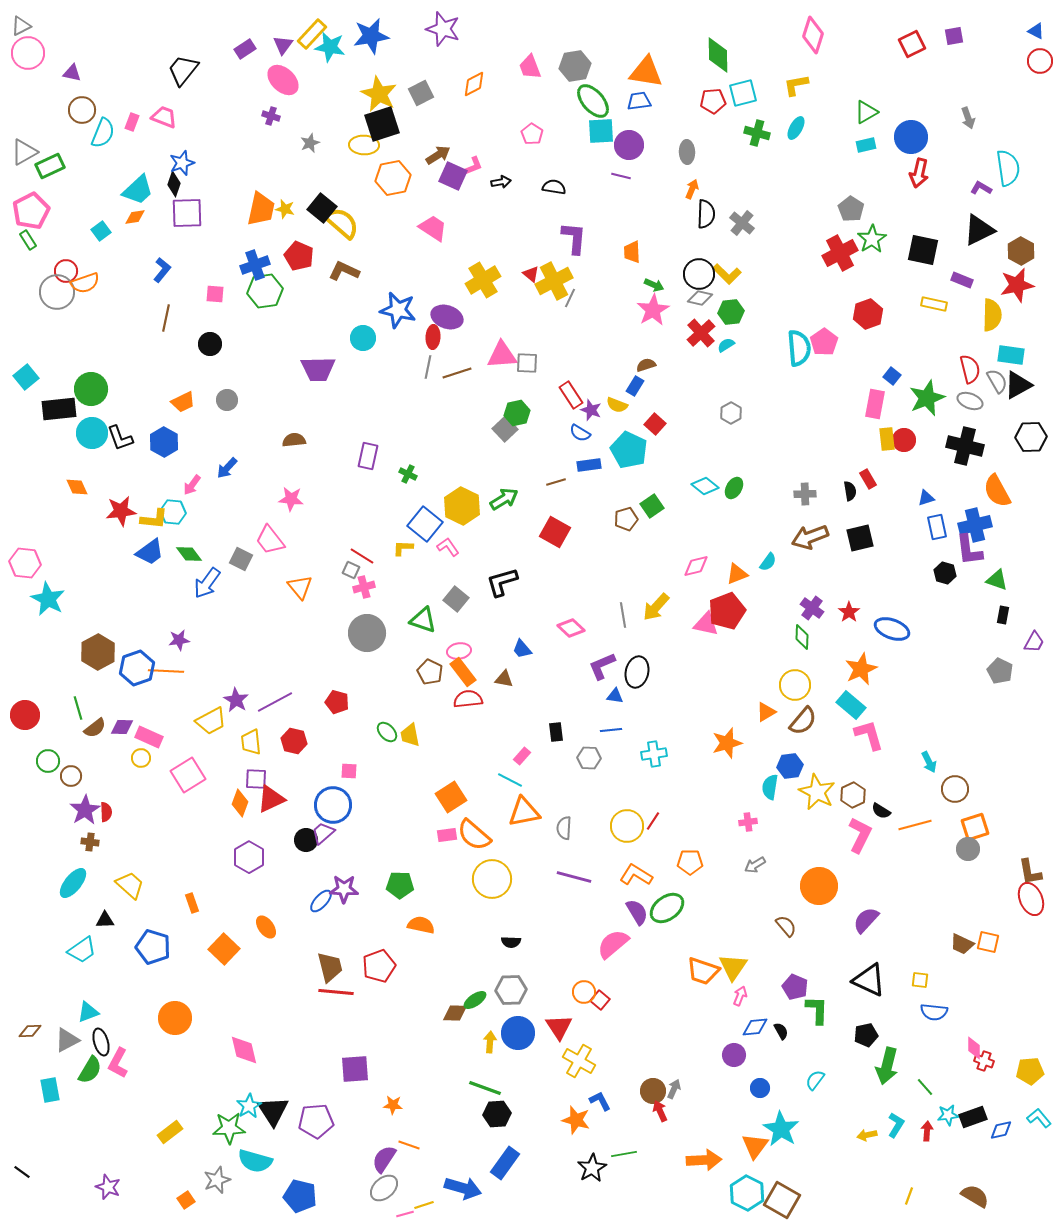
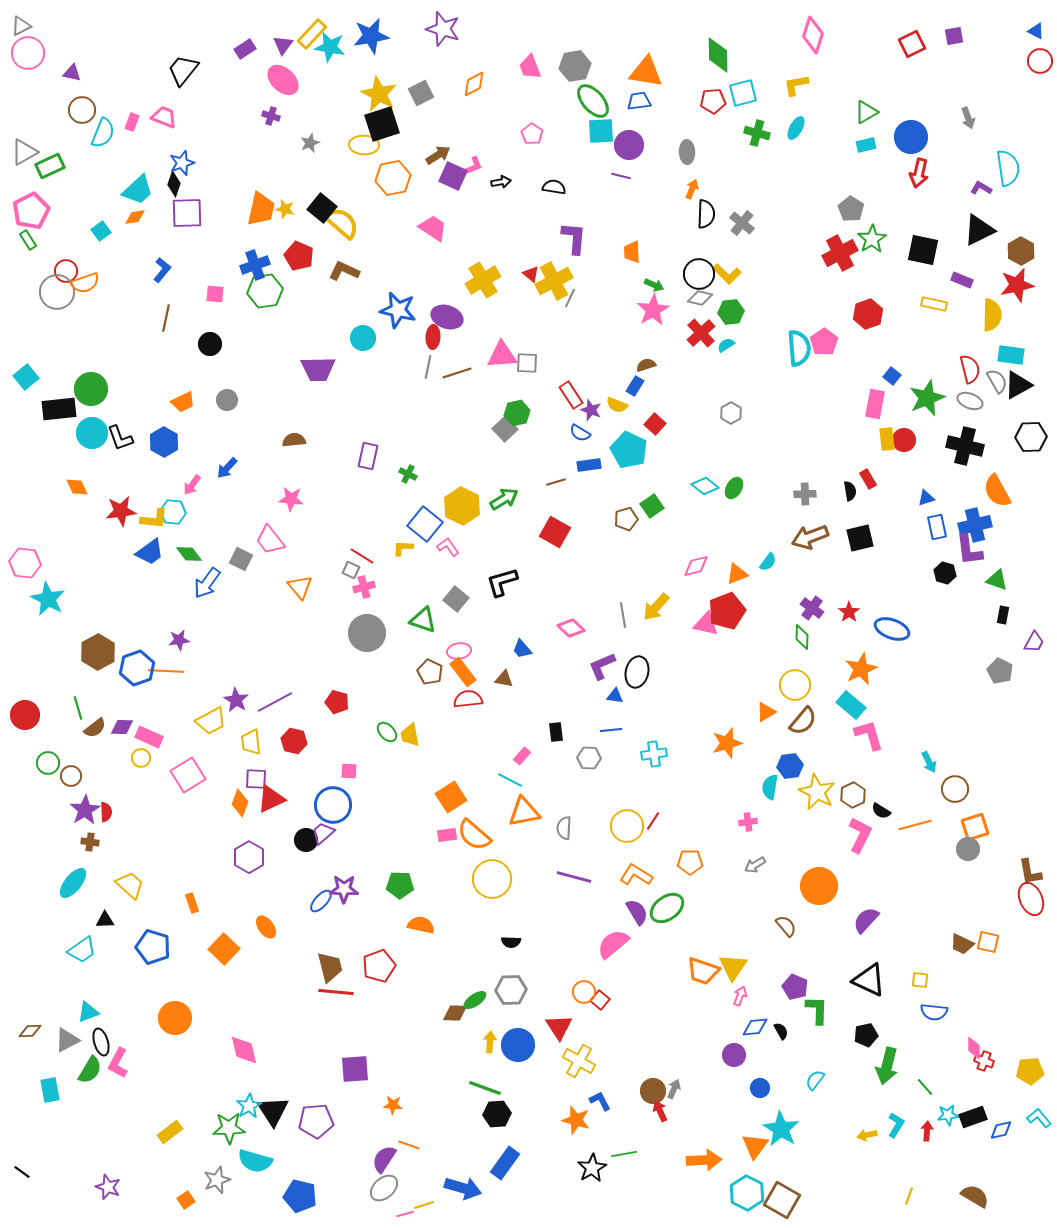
green circle at (48, 761): moved 2 px down
blue circle at (518, 1033): moved 12 px down
